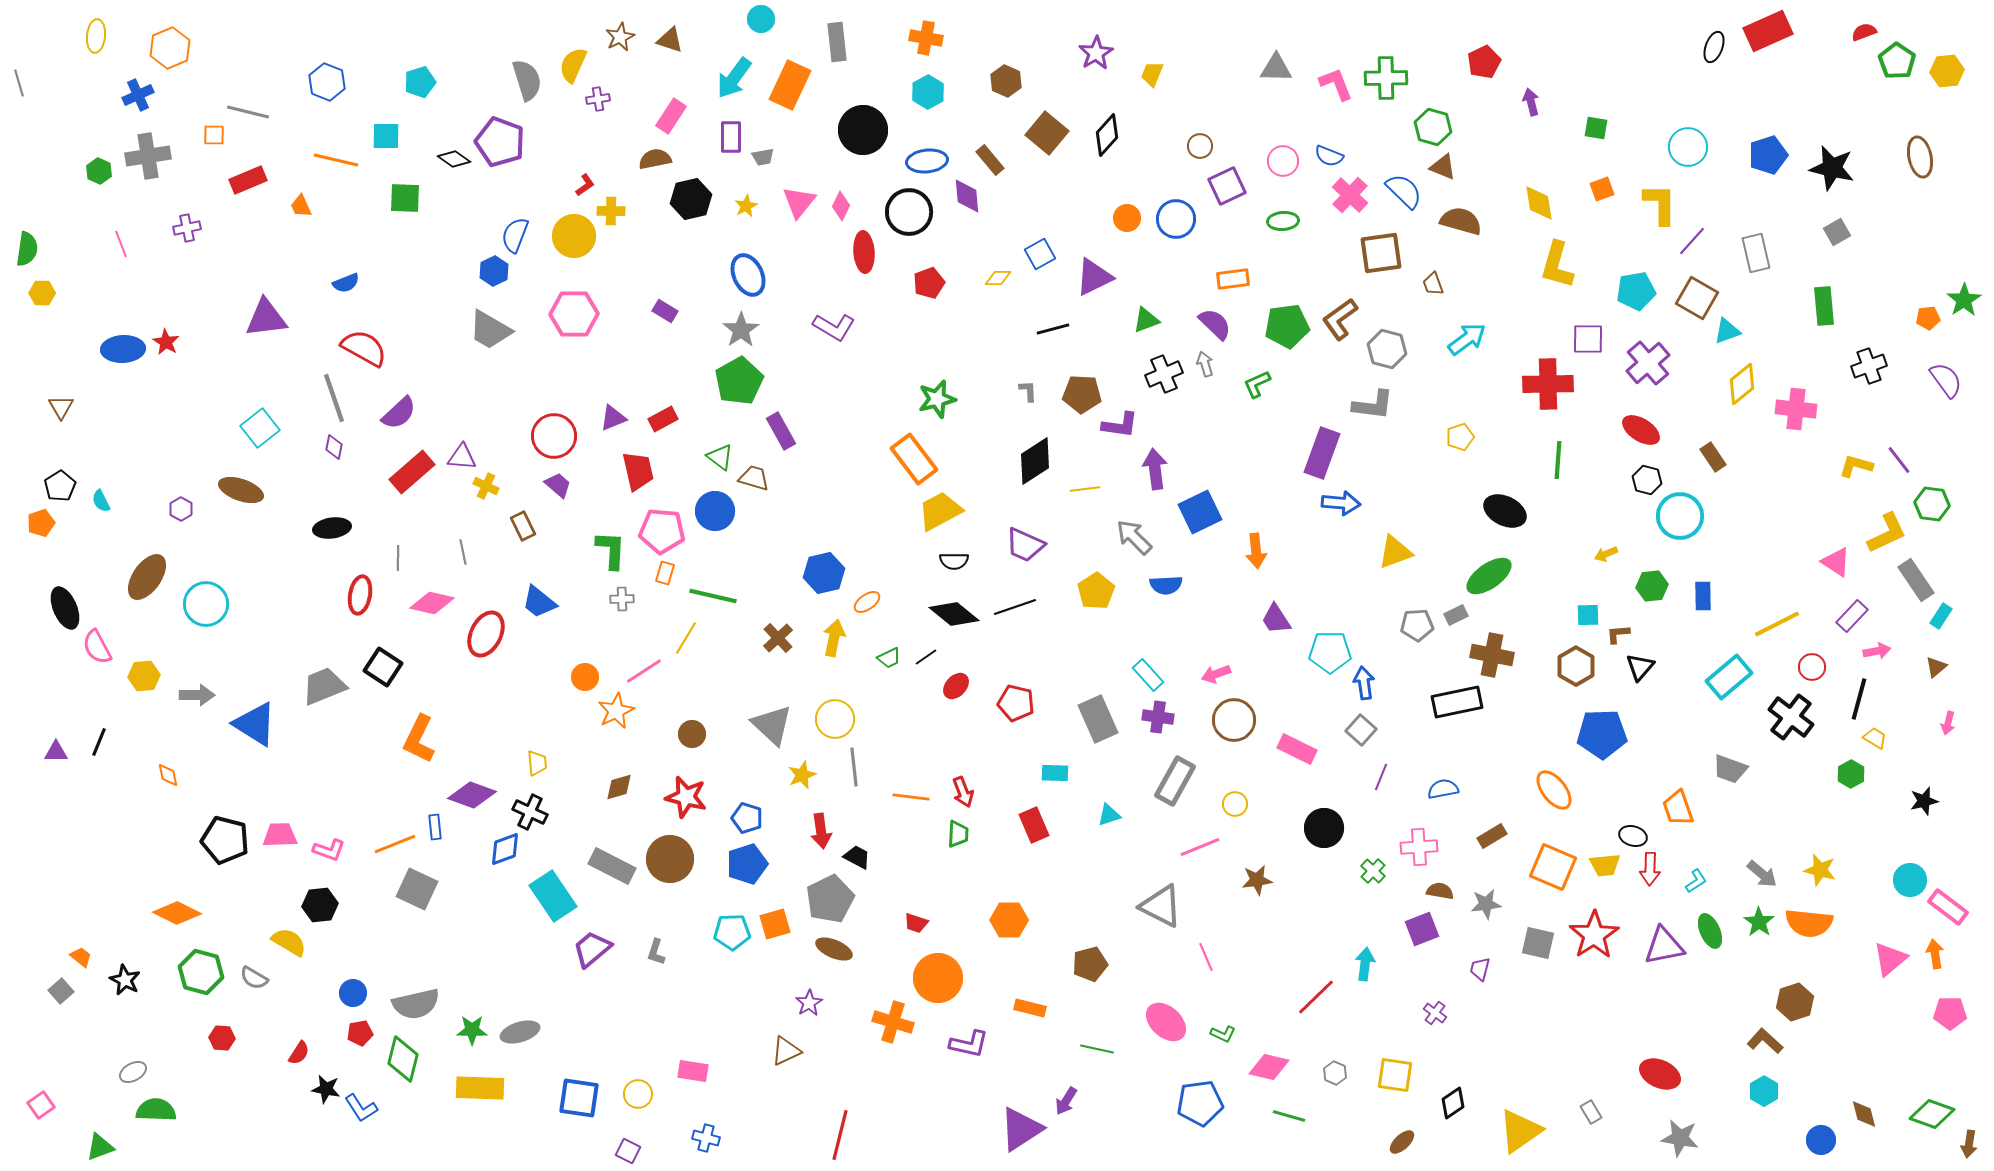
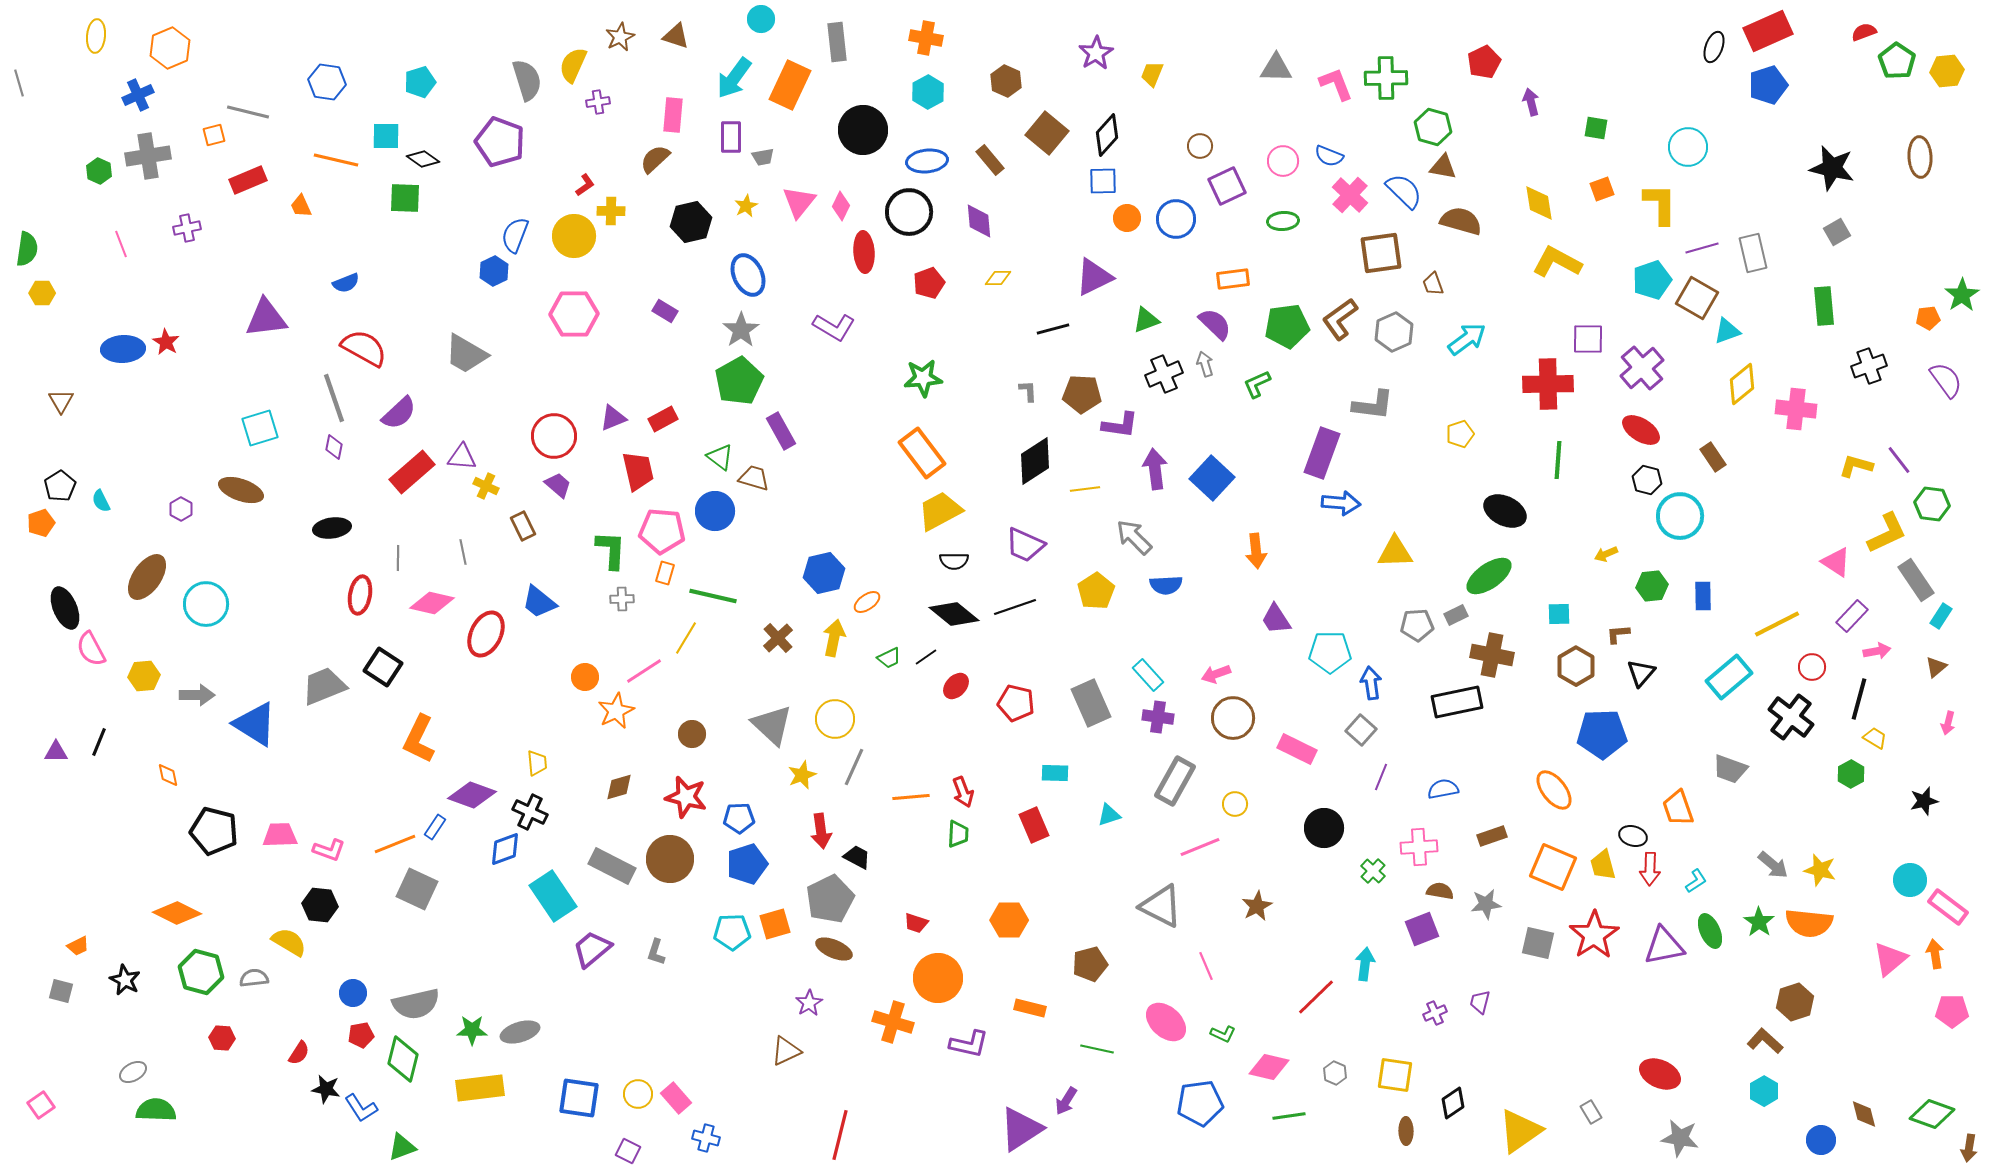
brown triangle at (670, 40): moved 6 px right, 4 px up
blue hexagon at (327, 82): rotated 12 degrees counterclockwise
purple cross at (598, 99): moved 3 px down
pink rectangle at (671, 116): moved 2 px right, 1 px up; rotated 28 degrees counterclockwise
orange square at (214, 135): rotated 15 degrees counterclockwise
blue pentagon at (1768, 155): moved 70 px up
brown ellipse at (1920, 157): rotated 9 degrees clockwise
black diamond at (454, 159): moved 31 px left
brown semicircle at (655, 159): rotated 32 degrees counterclockwise
brown triangle at (1443, 167): rotated 12 degrees counterclockwise
purple diamond at (967, 196): moved 12 px right, 25 px down
black hexagon at (691, 199): moved 23 px down
purple line at (1692, 241): moved 10 px right, 7 px down; rotated 32 degrees clockwise
gray rectangle at (1756, 253): moved 3 px left
blue square at (1040, 254): moved 63 px right, 73 px up; rotated 28 degrees clockwise
yellow L-shape at (1557, 265): moved 3 px up; rotated 102 degrees clockwise
cyan pentagon at (1636, 291): moved 16 px right, 11 px up; rotated 9 degrees counterclockwise
green star at (1964, 300): moved 2 px left, 5 px up
gray trapezoid at (490, 330): moved 24 px left, 24 px down
gray hexagon at (1387, 349): moved 7 px right, 17 px up; rotated 21 degrees clockwise
purple cross at (1648, 363): moved 6 px left, 5 px down
green star at (937, 399): moved 14 px left, 21 px up; rotated 9 degrees clockwise
brown triangle at (61, 407): moved 6 px up
cyan square at (260, 428): rotated 21 degrees clockwise
yellow pentagon at (1460, 437): moved 3 px up
orange rectangle at (914, 459): moved 8 px right, 6 px up
blue square at (1200, 512): moved 12 px right, 34 px up; rotated 21 degrees counterclockwise
yellow triangle at (1395, 552): rotated 18 degrees clockwise
cyan square at (1588, 615): moved 29 px left, 1 px up
pink semicircle at (97, 647): moved 6 px left, 2 px down
black triangle at (1640, 667): moved 1 px right, 6 px down
blue arrow at (1364, 683): moved 7 px right
gray rectangle at (1098, 719): moved 7 px left, 16 px up
brown circle at (1234, 720): moved 1 px left, 2 px up
gray line at (854, 767): rotated 30 degrees clockwise
orange line at (911, 797): rotated 12 degrees counterclockwise
blue pentagon at (747, 818): moved 8 px left; rotated 20 degrees counterclockwise
blue rectangle at (435, 827): rotated 40 degrees clockwise
brown rectangle at (1492, 836): rotated 12 degrees clockwise
black pentagon at (225, 840): moved 11 px left, 9 px up
yellow trapezoid at (1605, 865): moved 2 px left; rotated 80 degrees clockwise
gray arrow at (1762, 874): moved 11 px right, 9 px up
brown star at (1257, 880): moved 26 px down; rotated 20 degrees counterclockwise
black hexagon at (320, 905): rotated 12 degrees clockwise
orange trapezoid at (81, 957): moved 3 px left, 11 px up; rotated 115 degrees clockwise
pink line at (1206, 957): moved 9 px down
purple trapezoid at (1480, 969): moved 33 px down
gray semicircle at (254, 978): rotated 144 degrees clockwise
gray square at (61, 991): rotated 35 degrees counterclockwise
purple cross at (1435, 1013): rotated 30 degrees clockwise
pink pentagon at (1950, 1013): moved 2 px right, 2 px up
red pentagon at (360, 1033): moved 1 px right, 2 px down
pink rectangle at (693, 1071): moved 17 px left, 27 px down; rotated 40 degrees clockwise
yellow rectangle at (480, 1088): rotated 9 degrees counterclockwise
green line at (1289, 1116): rotated 24 degrees counterclockwise
brown ellipse at (1402, 1142): moved 4 px right, 11 px up; rotated 48 degrees counterclockwise
brown arrow at (1969, 1144): moved 4 px down
green triangle at (100, 1147): moved 302 px right
